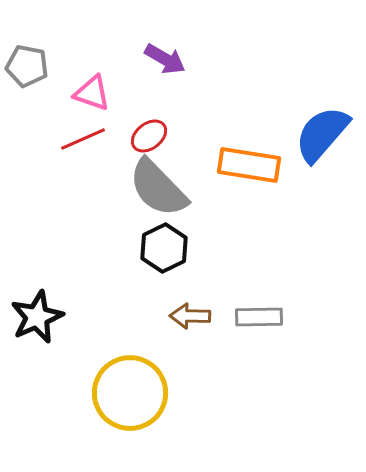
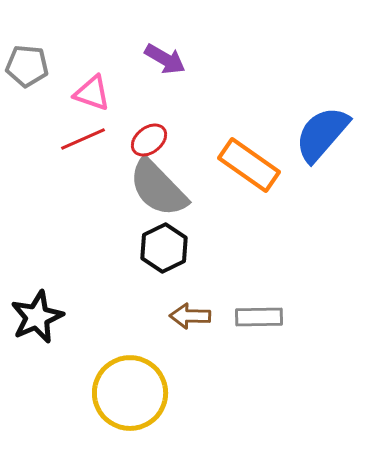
gray pentagon: rotated 6 degrees counterclockwise
red ellipse: moved 4 px down
orange rectangle: rotated 26 degrees clockwise
